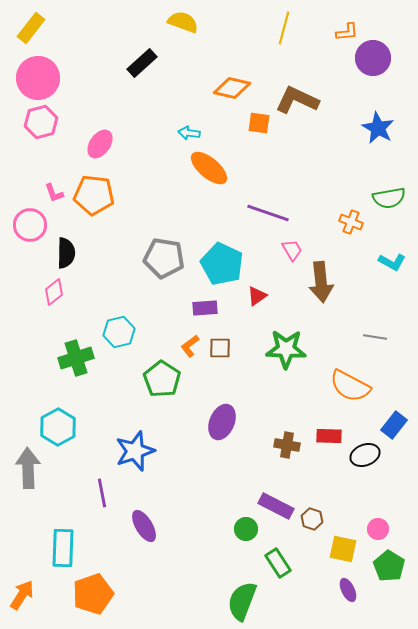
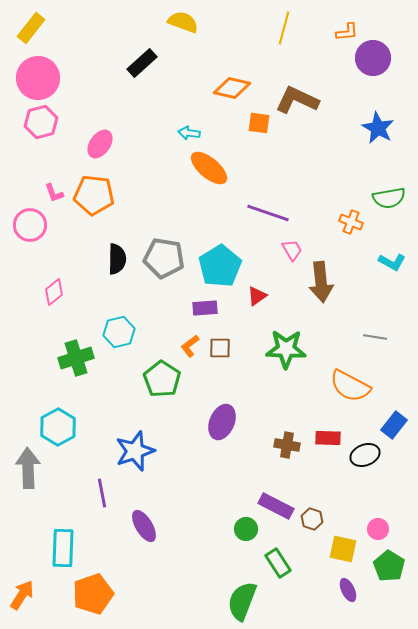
black semicircle at (66, 253): moved 51 px right, 6 px down
cyan pentagon at (222, 264): moved 2 px left, 2 px down; rotated 15 degrees clockwise
red rectangle at (329, 436): moved 1 px left, 2 px down
